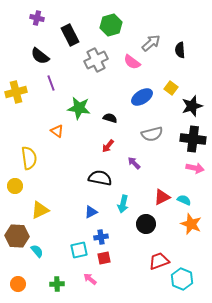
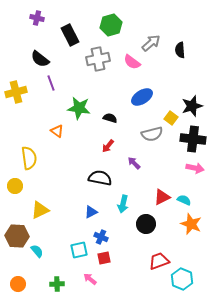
black semicircle at (40, 56): moved 3 px down
gray cross at (96, 60): moved 2 px right, 1 px up; rotated 15 degrees clockwise
yellow square at (171, 88): moved 30 px down
blue cross at (101, 237): rotated 32 degrees clockwise
